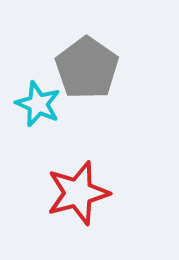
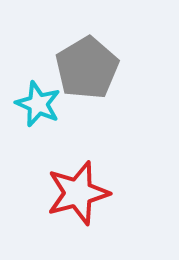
gray pentagon: rotated 6 degrees clockwise
